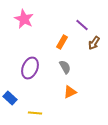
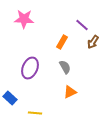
pink star: rotated 24 degrees counterclockwise
brown arrow: moved 1 px left, 1 px up
